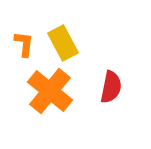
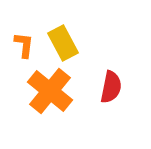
orange L-shape: moved 1 px down
